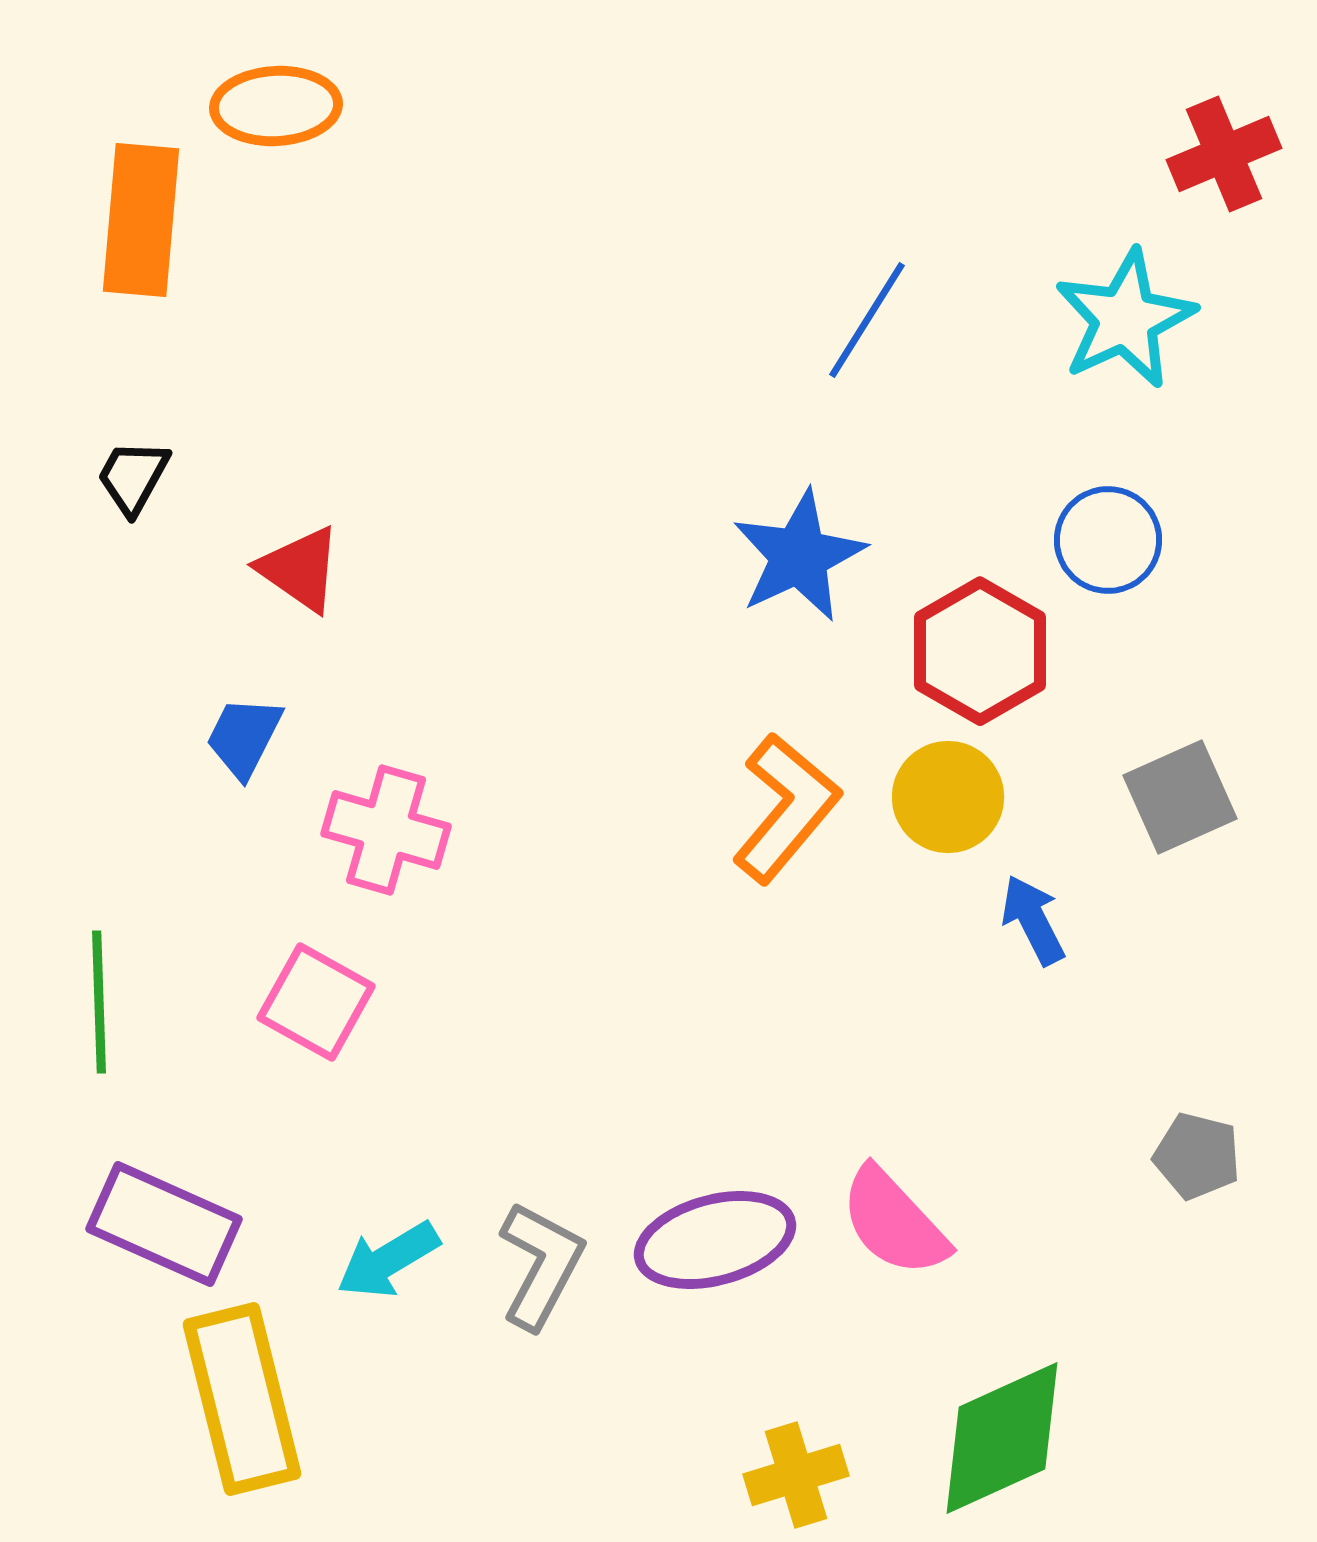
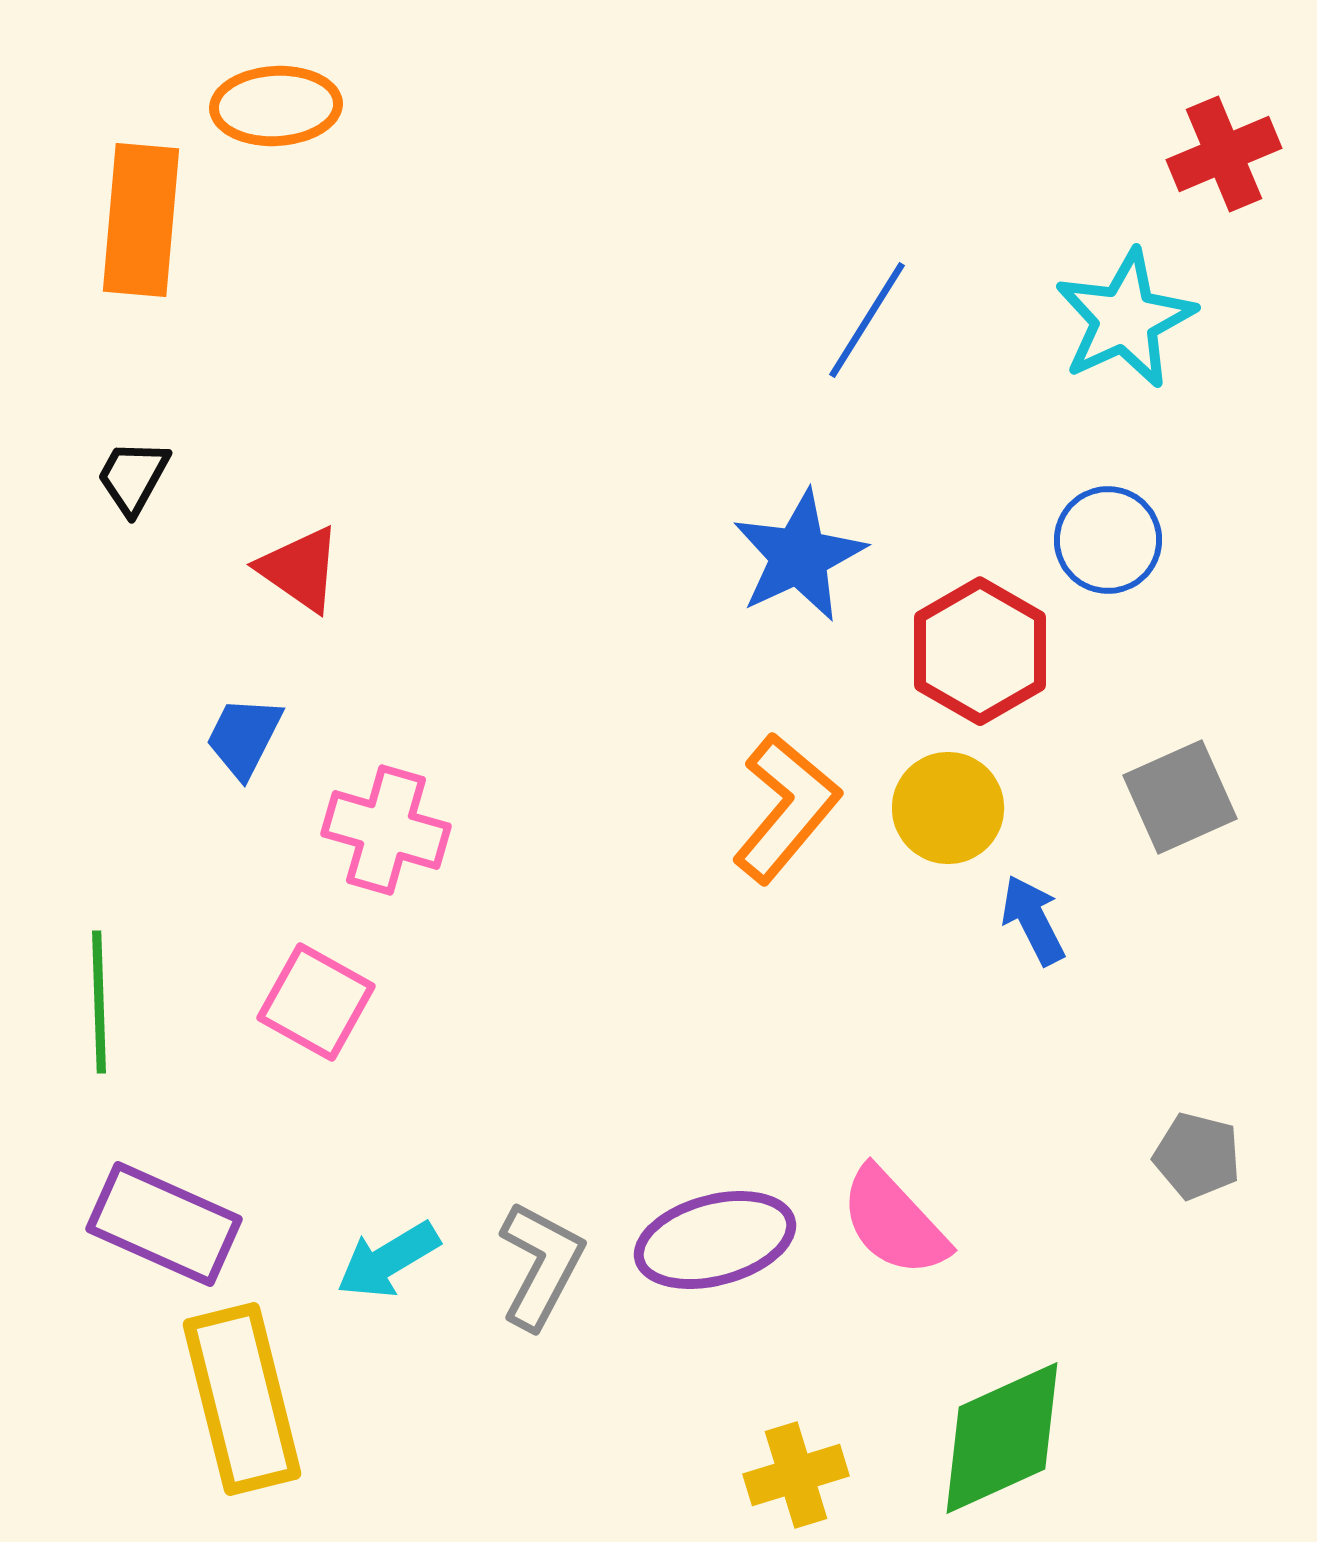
yellow circle: moved 11 px down
